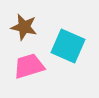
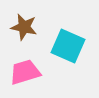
pink trapezoid: moved 4 px left, 6 px down
